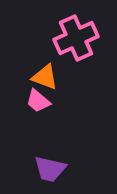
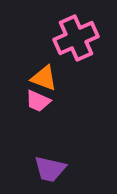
orange triangle: moved 1 px left, 1 px down
pink trapezoid: rotated 16 degrees counterclockwise
